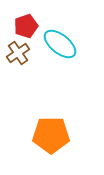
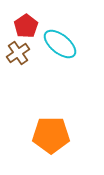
red pentagon: rotated 15 degrees counterclockwise
